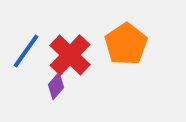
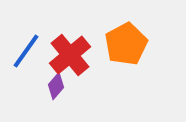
orange pentagon: rotated 6 degrees clockwise
red cross: rotated 6 degrees clockwise
